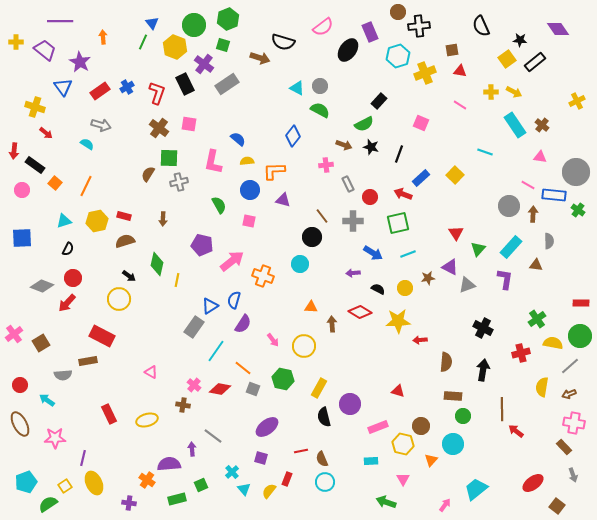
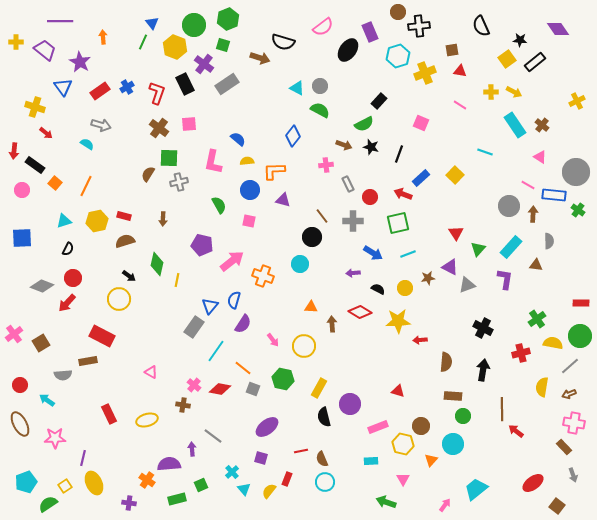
pink square at (189, 124): rotated 14 degrees counterclockwise
pink triangle at (540, 157): rotated 24 degrees clockwise
blue triangle at (210, 306): rotated 18 degrees counterclockwise
